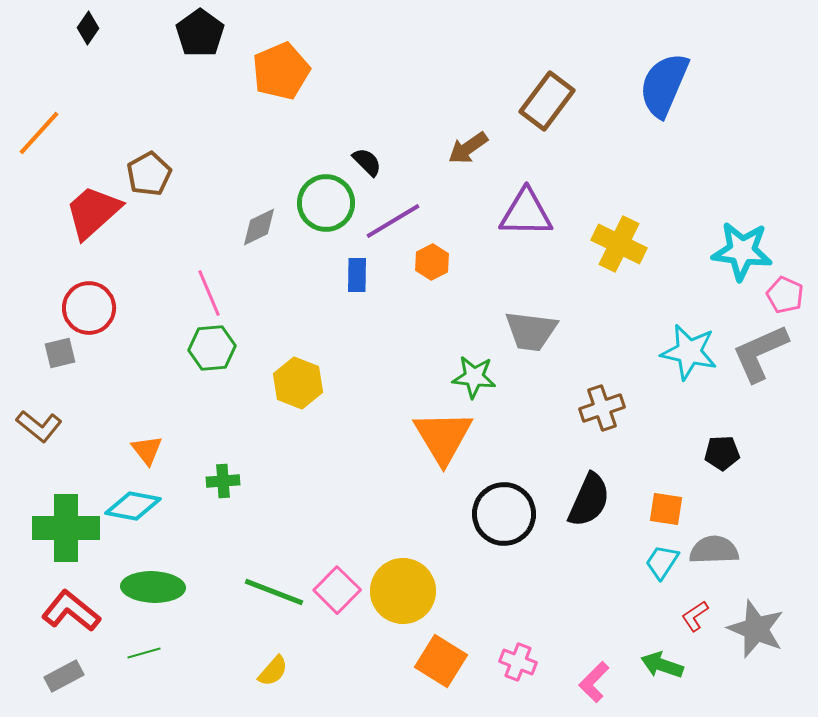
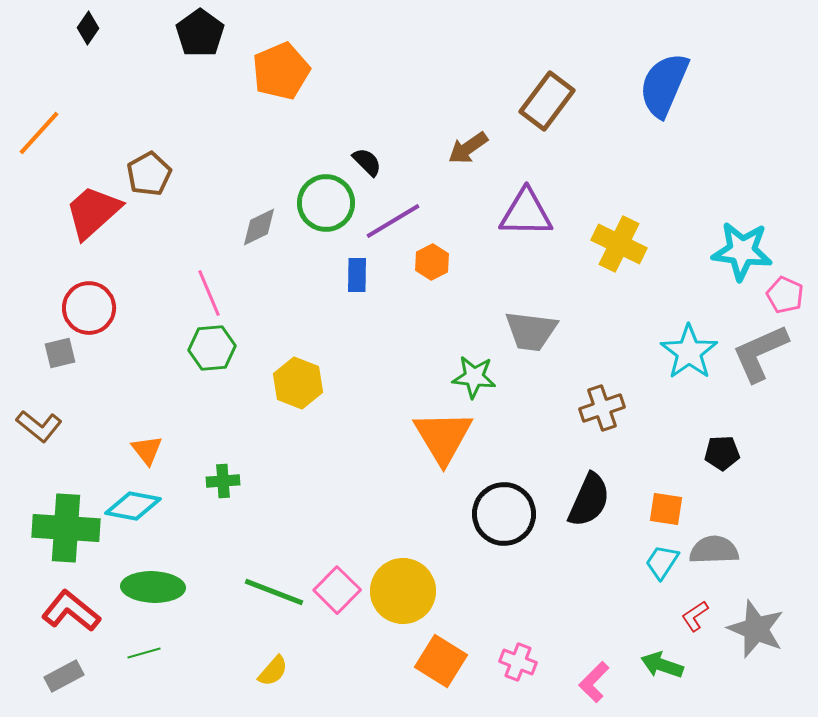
cyan star at (689, 352): rotated 24 degrees clockwise
green cross at (66, 528): rotated 4 degrees clockwise
